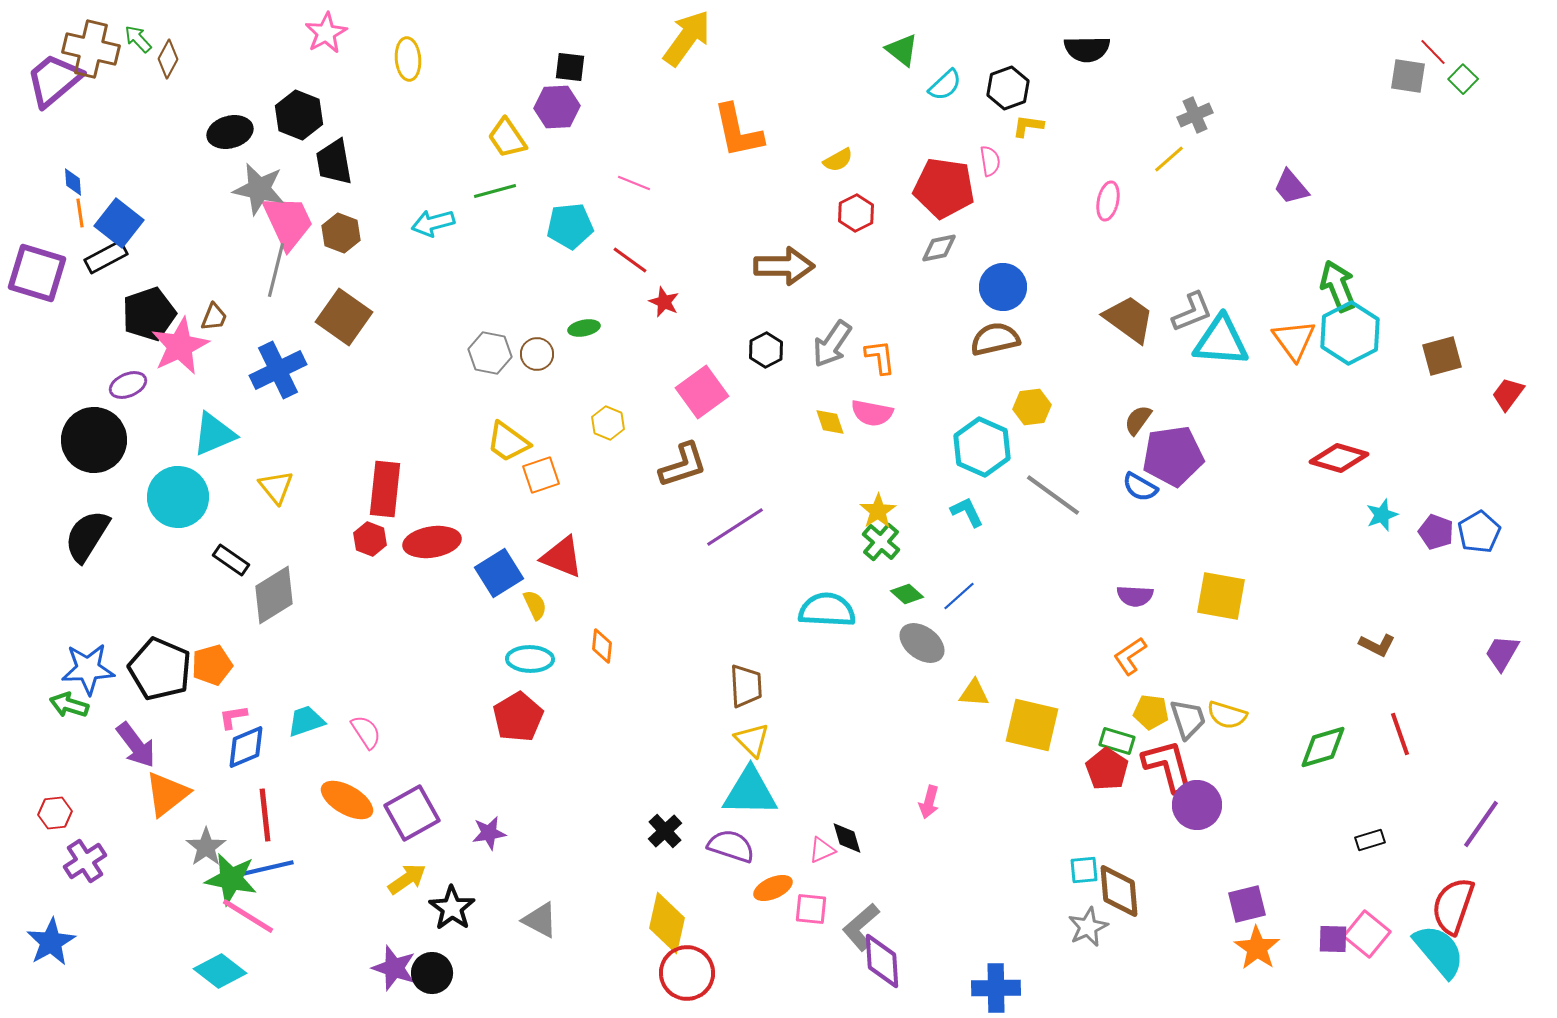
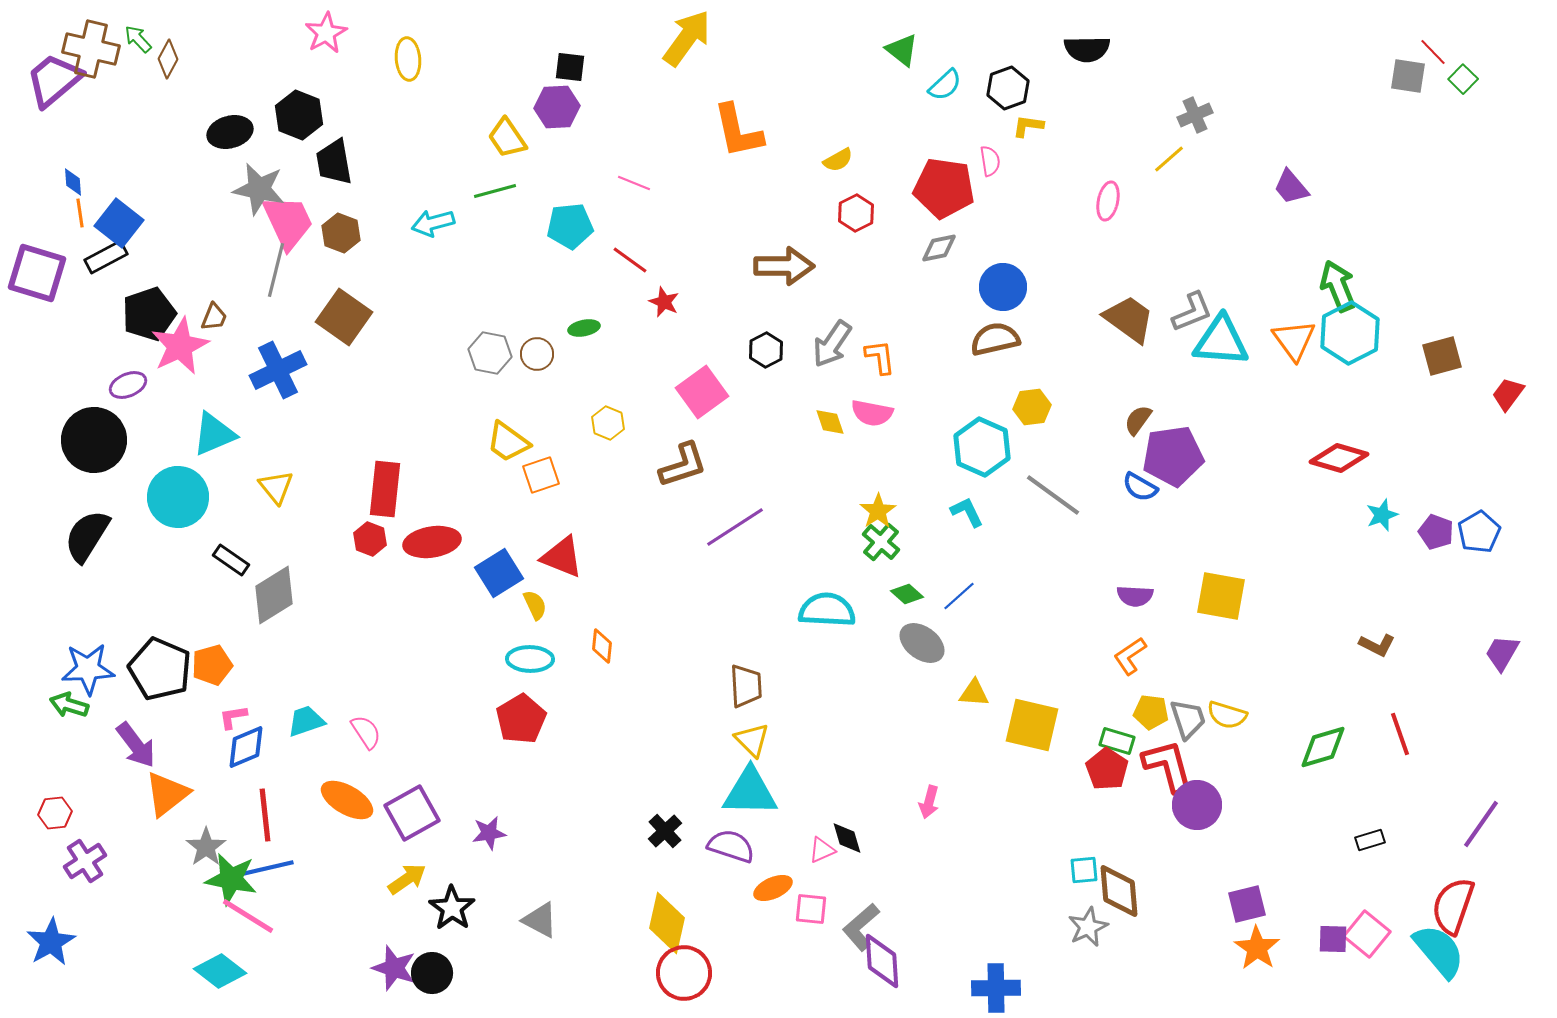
red pentagon at (518, 717): moved 3 px right, 2 px down
red circle at (687, 973): moved 3 px left
